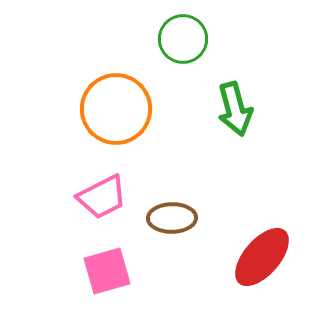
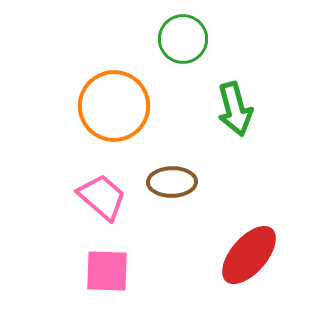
orange circle: moved 2 px left, 3 px up
pink trapezoid: rotated 112 degrees counterclockwise
brown ellipse: moved 36 px up
red ellipse: moved 13 px left, 2 px up
pink square: rotated 18 degrees clockwise
